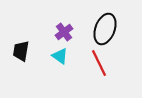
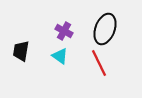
purple cross: moved 1 px up; rotated 24 degrees counterclockwise
